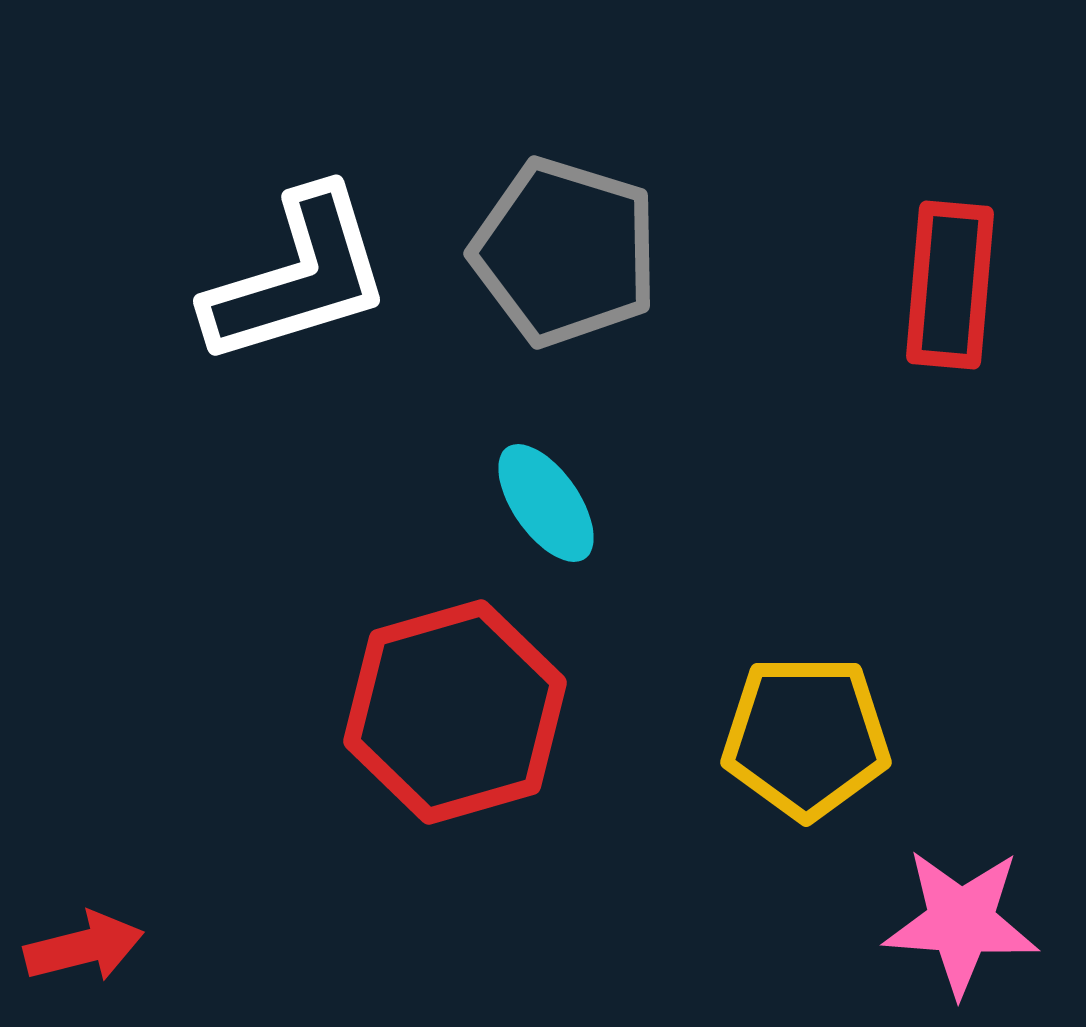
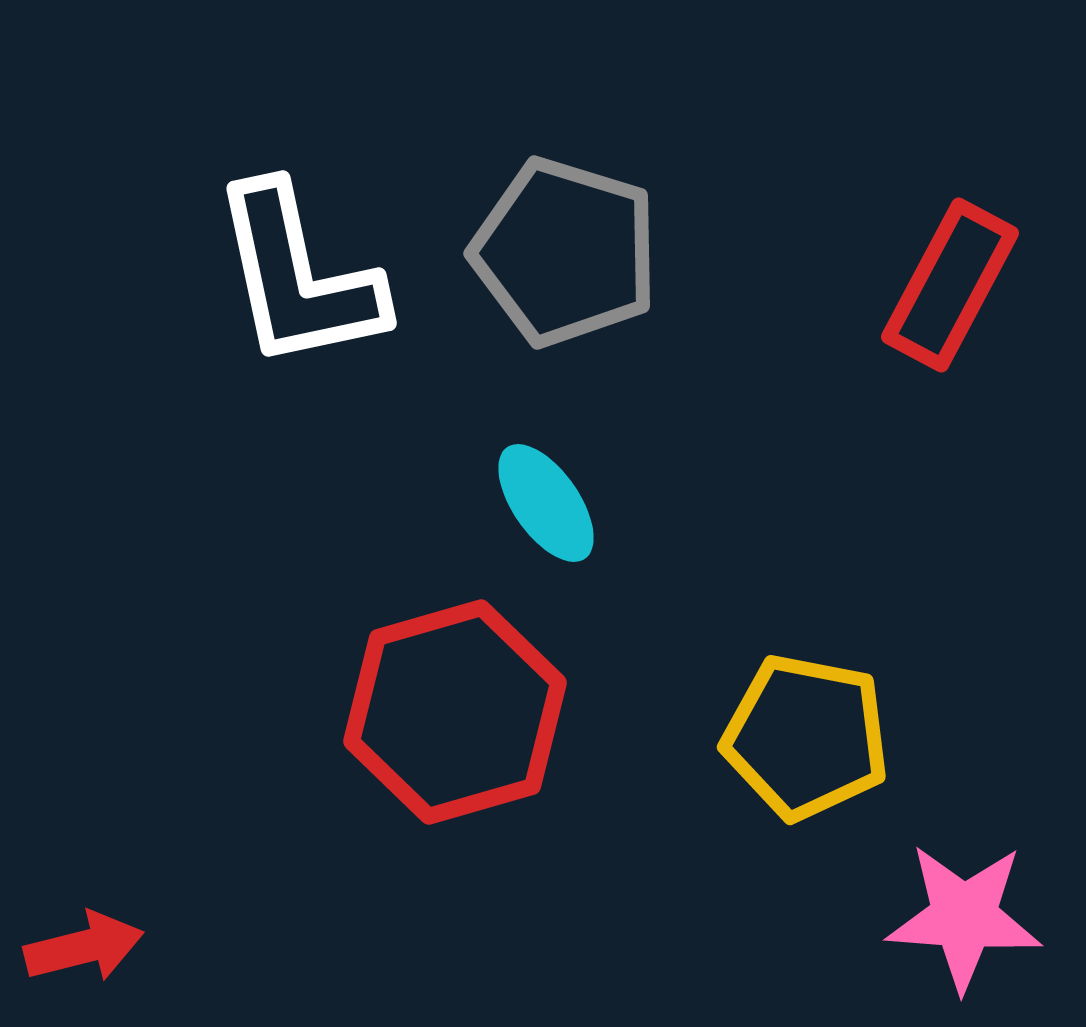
white L-shape: rotated 95 degrees clockwise
red rectangle: rotated 23 degrees clockwise
yellow pentagon: rotated 11 degrees clockwise
pink star: moved 3 px right, 5 px up
